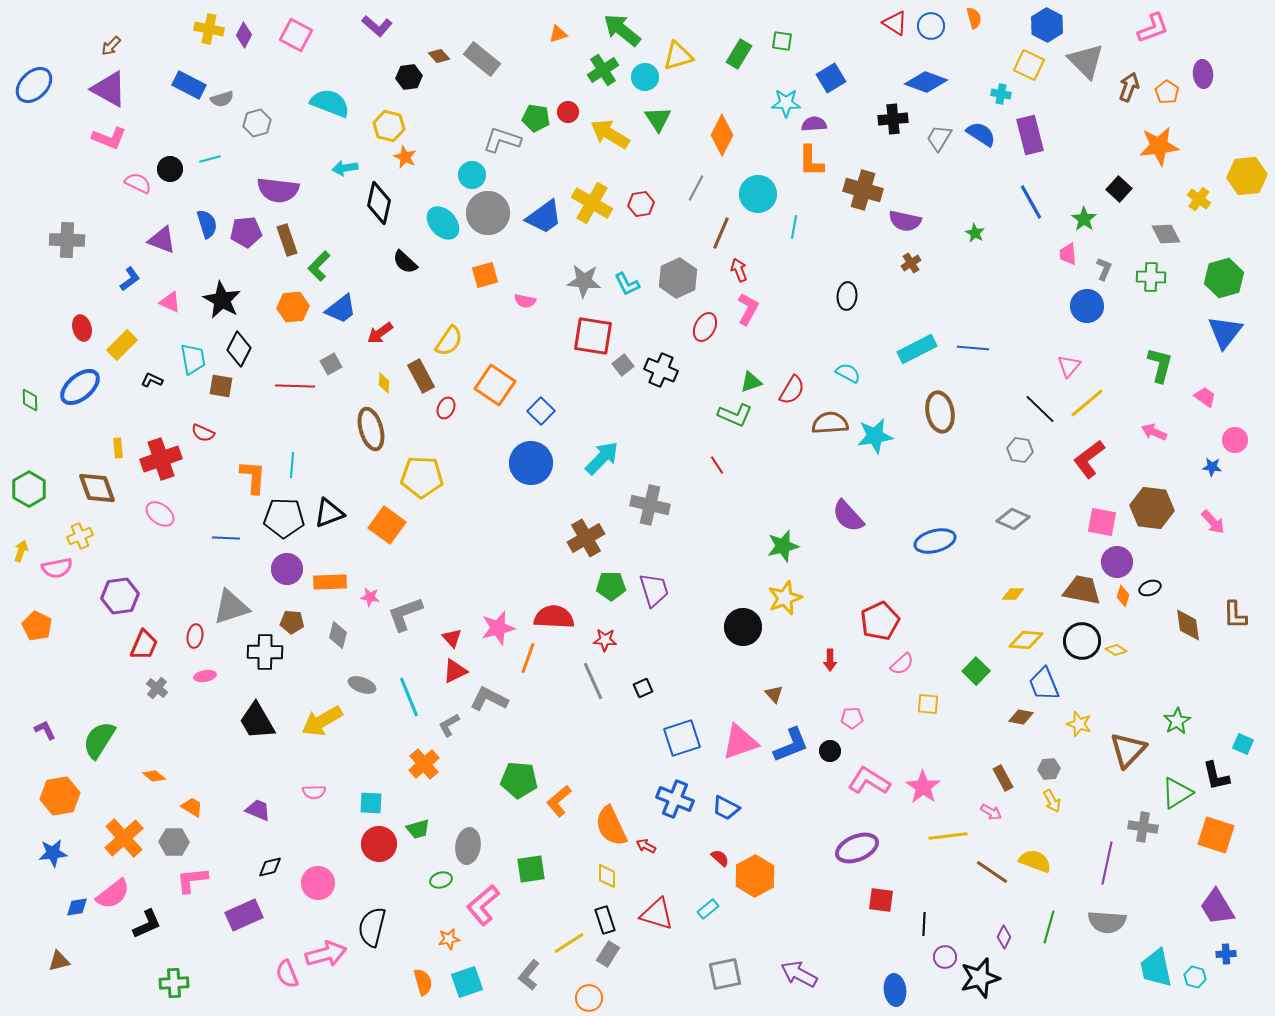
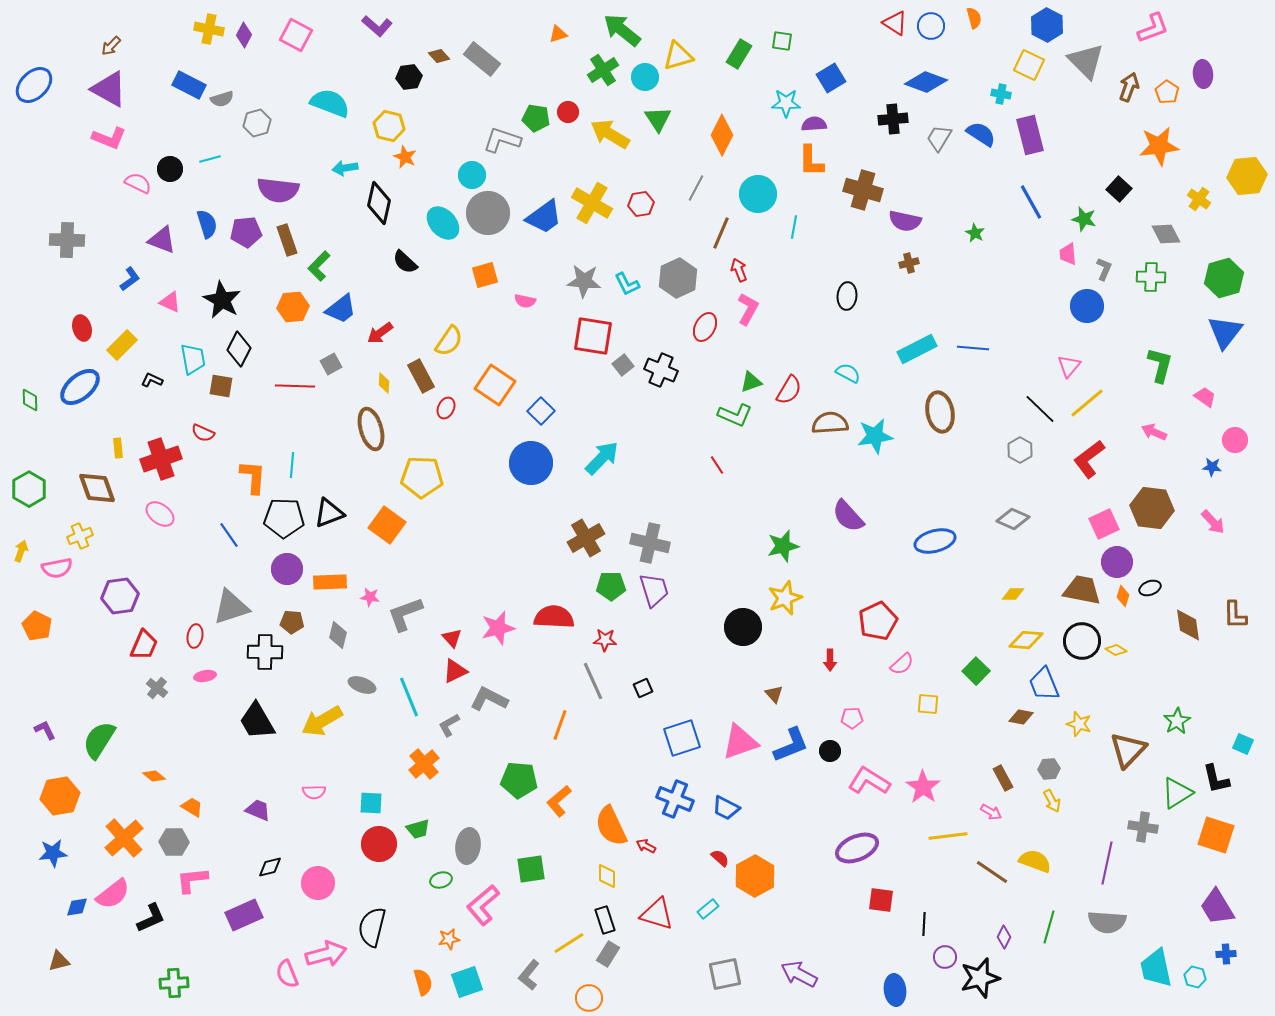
green star at (1084, 219): rotated 20 degrees counterclockwise
brown cross at (911, 263): moved 2 px left; rotated 18 degrees clockwise
red semicircle at (792, 390): moved 3 px left
gray hexagon at (1020, 450): rotated 20 degrees clockwise
gray cross at (650, 505): moved 38 px down
pink square at (1102, 522): moved 2 px right, 2 px down; rotated 36 degrees counterclockwise
blue line at (226, 538): moved 3 px right, 3 px up; rotated 52 degrees clockwise
red pentagon at (880, 621): moved 2 px left
orange line at (528, 658): moved 32 px right, 67 px down
black L-shape at (1216, 776): moved 3 px down
black L-shape at (147, 924): moved 4 px right, 6 px up
